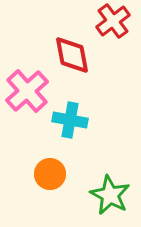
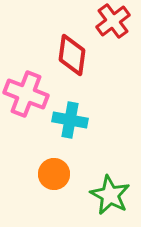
red diamond: rotated 18 degrees clockwise
pink cross: moved 1 px left, 3 px down; rotated 27 degrees counterclockwise
orange circle: moved 4 px right
